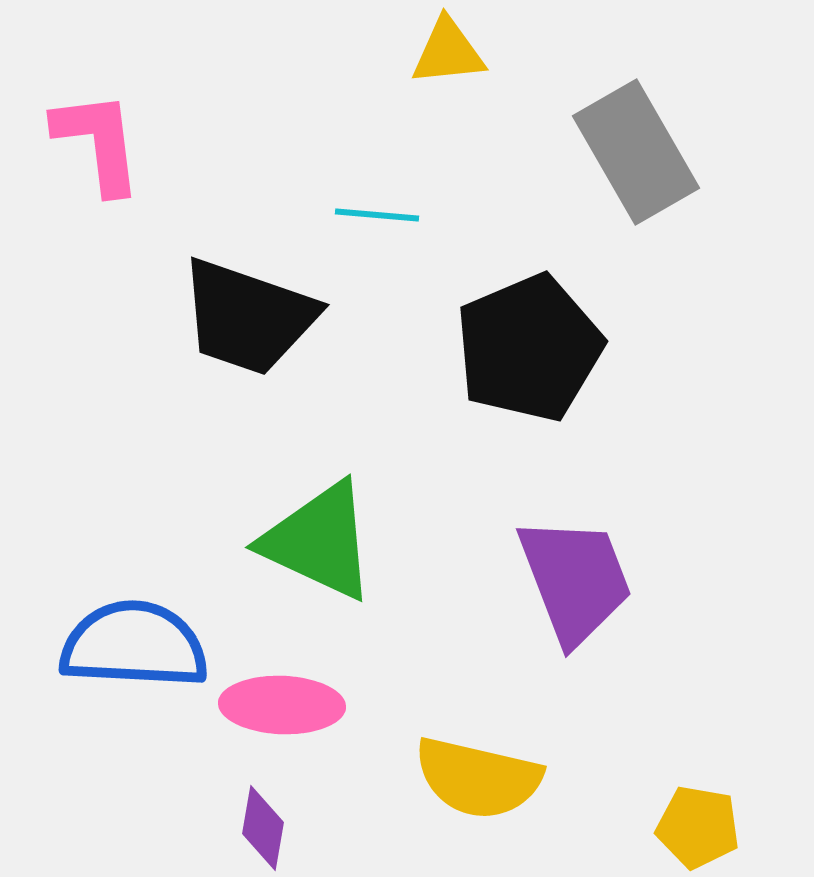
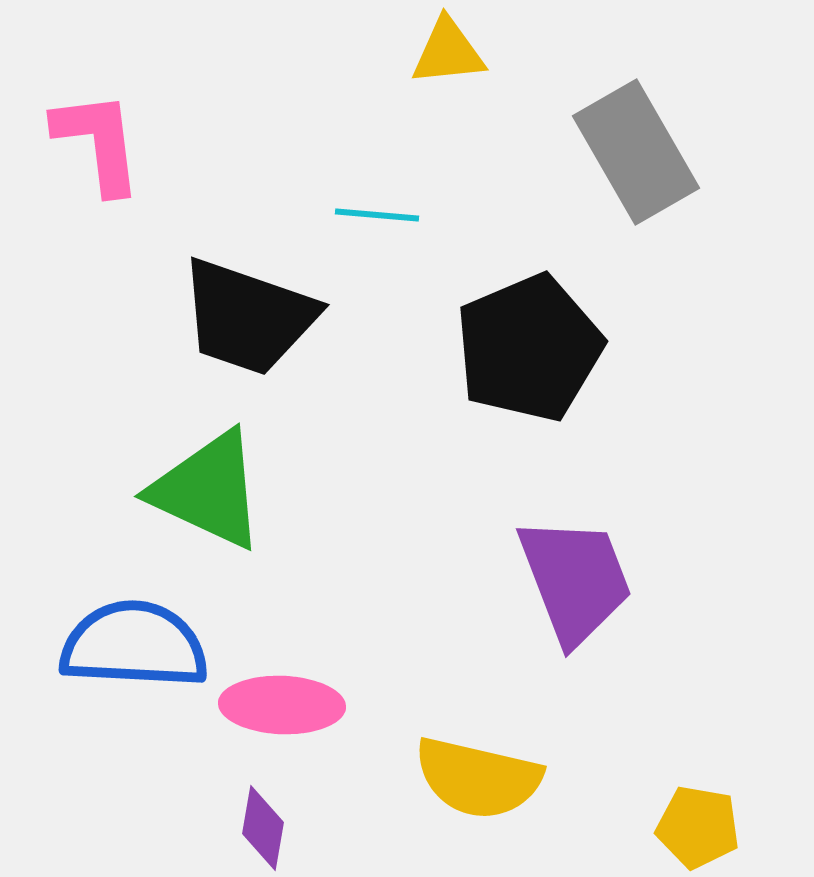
green triangle: moved 111 px left, 51 px up
